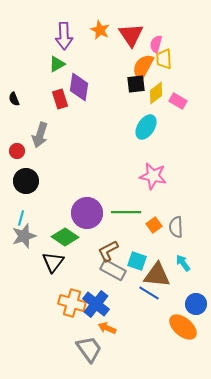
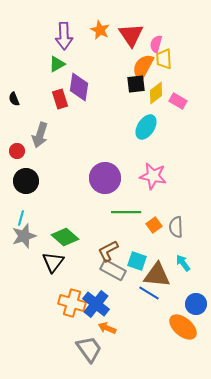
purple circle: moved 18 px right, 35 px up
green diamond: rotated 8 degrees clockwise
